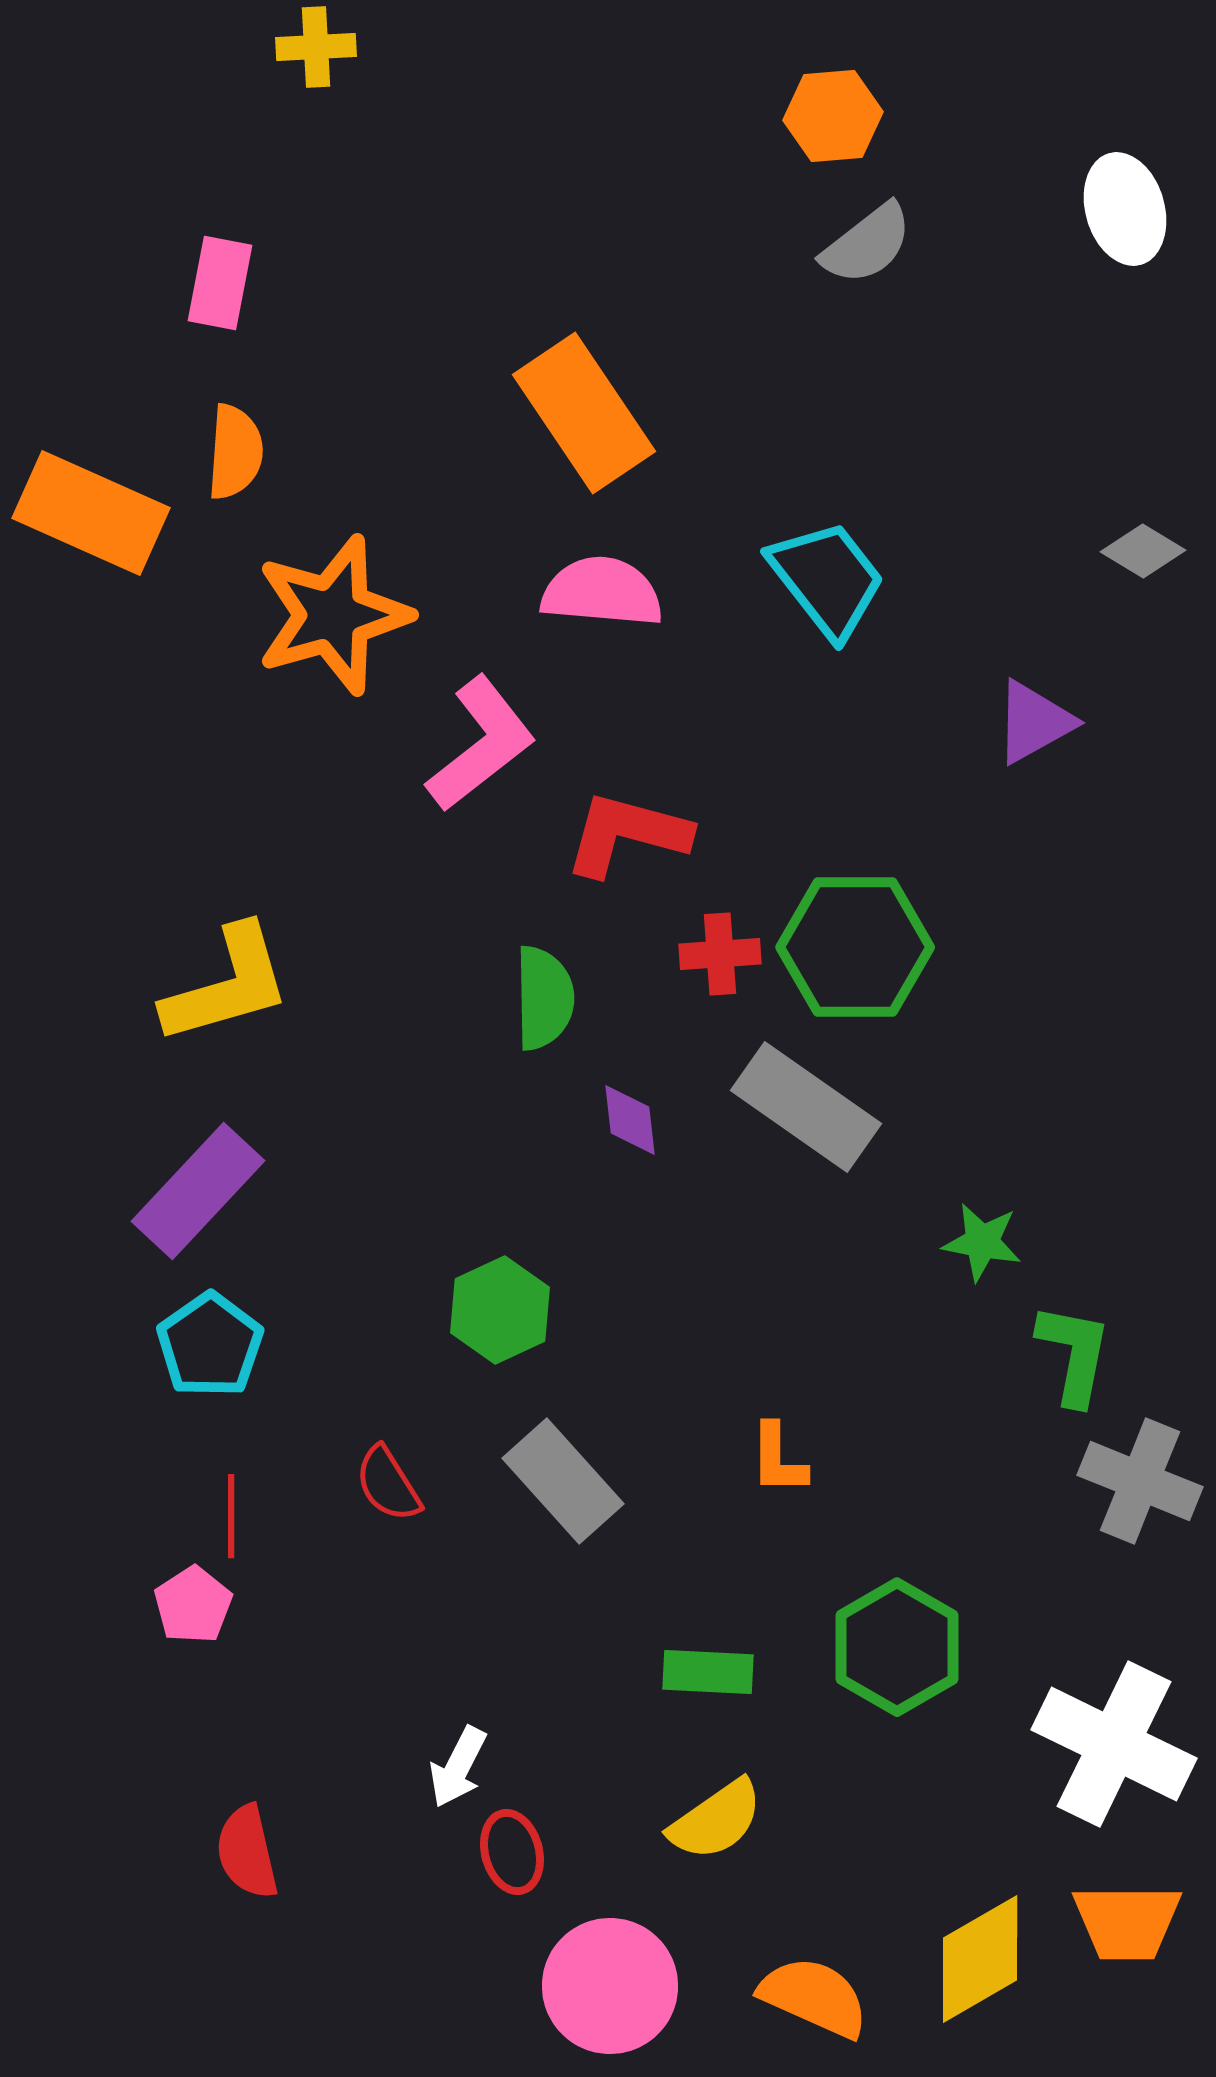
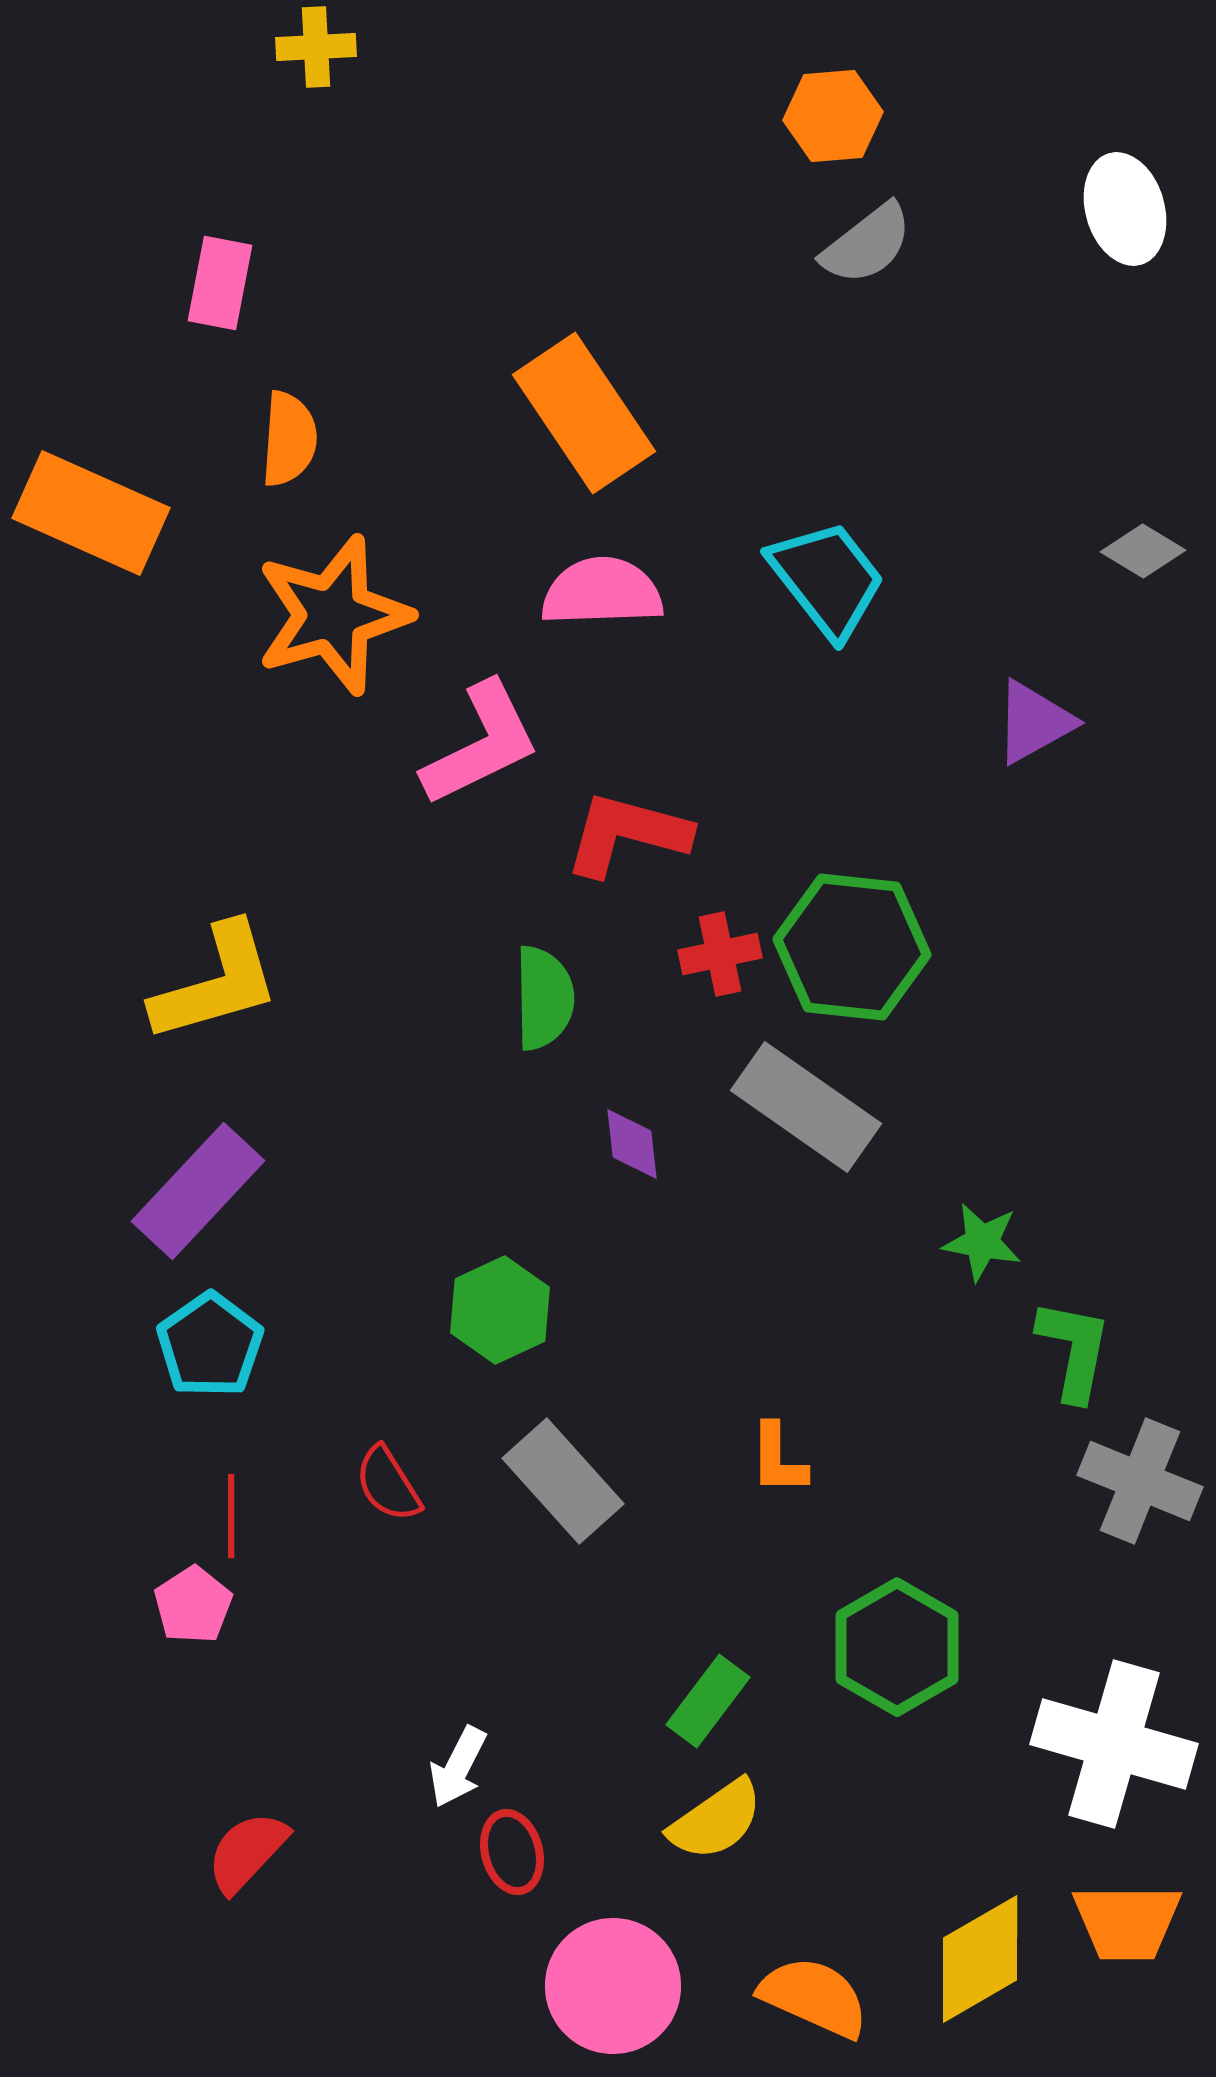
orange semicircle at (235, 452): moved 54 px right, 13 px up
pink semicircle at (602, 592): rotated 7 degrees counterclockwise
pink L-shape at (481, 744): rotated 12 degrees clockwise
green hexagon at (855, 947): moved 3 px left; rotated 6 degrees clockwise
red cross at (720, 954): rotated 8 degrees counterclockwise
yellow L-shape at (227, 985): moved 11 px left, 2 px up
purple diamond at (630, 1120): moved 2 px right, 24 px down
green L-shape at (1074, 1354): moved 4 px up
green rectangle at (708, 1672): moved 29 px down; rotated 56 degrees counterclockwise
white cross at (1114, 1744): rotated 10 degrees counterclockwise
red semicircle at (247, 1852): rotated 56 degrees clockwise
pink circle at (610, 1986): moved 3 px right
